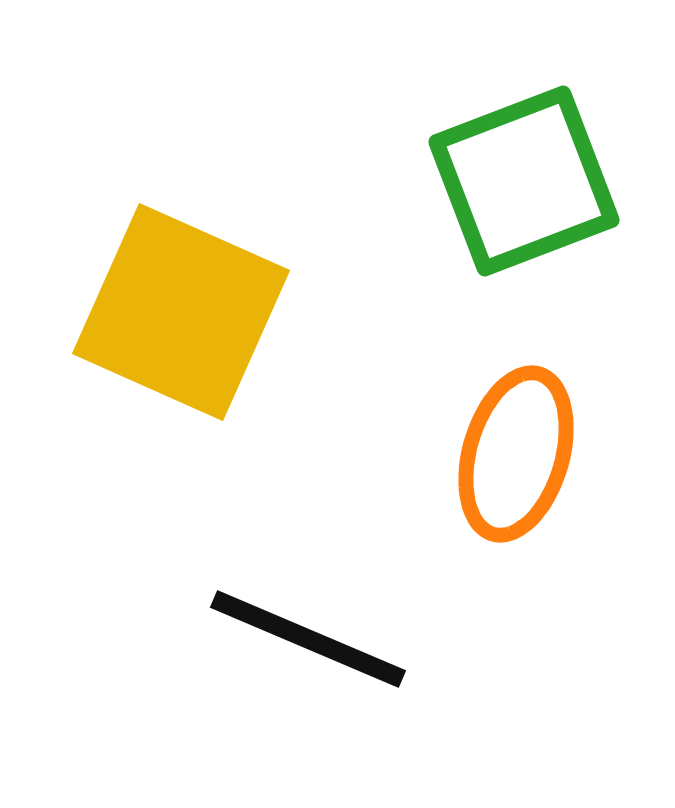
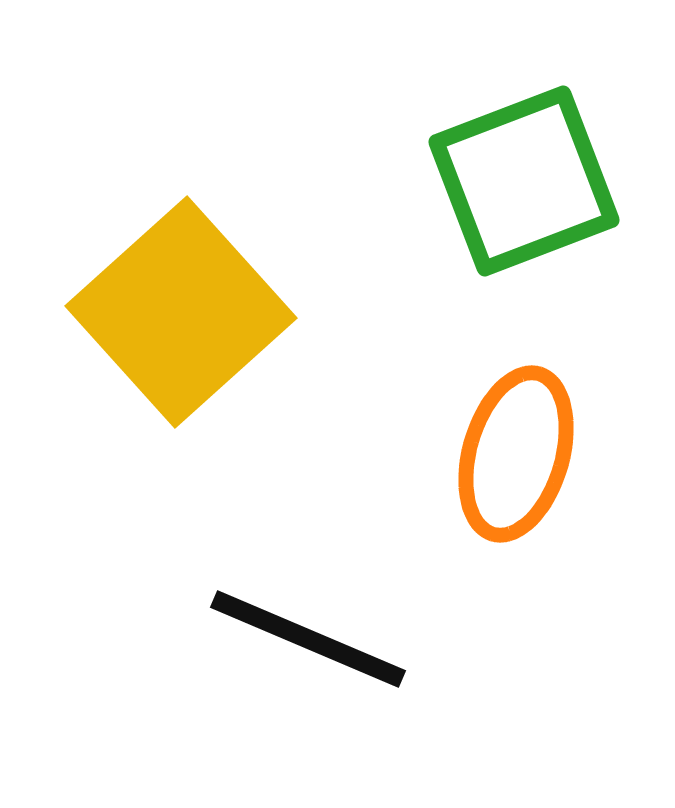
yellow square: rotated 24 degrees clockwise
